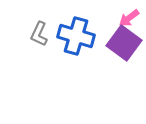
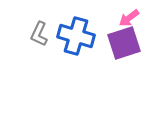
purple square: rotated 36 degrees clockwise
